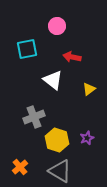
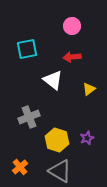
pink circle: moved 15 px right
red arrow: rotated 18 degrees counterclockwise
gray cross: moved 5 px left
